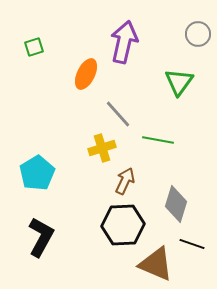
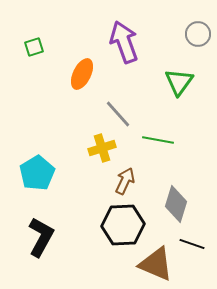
purple arrow: rotated 33 degrees counterclockwise
orange ellipse: moved 4 px left
